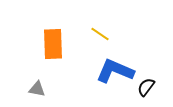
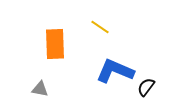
yellow line: moved 7 px up
orange rectangle: moved 2 px right
gray triangle: moved 3 px right
